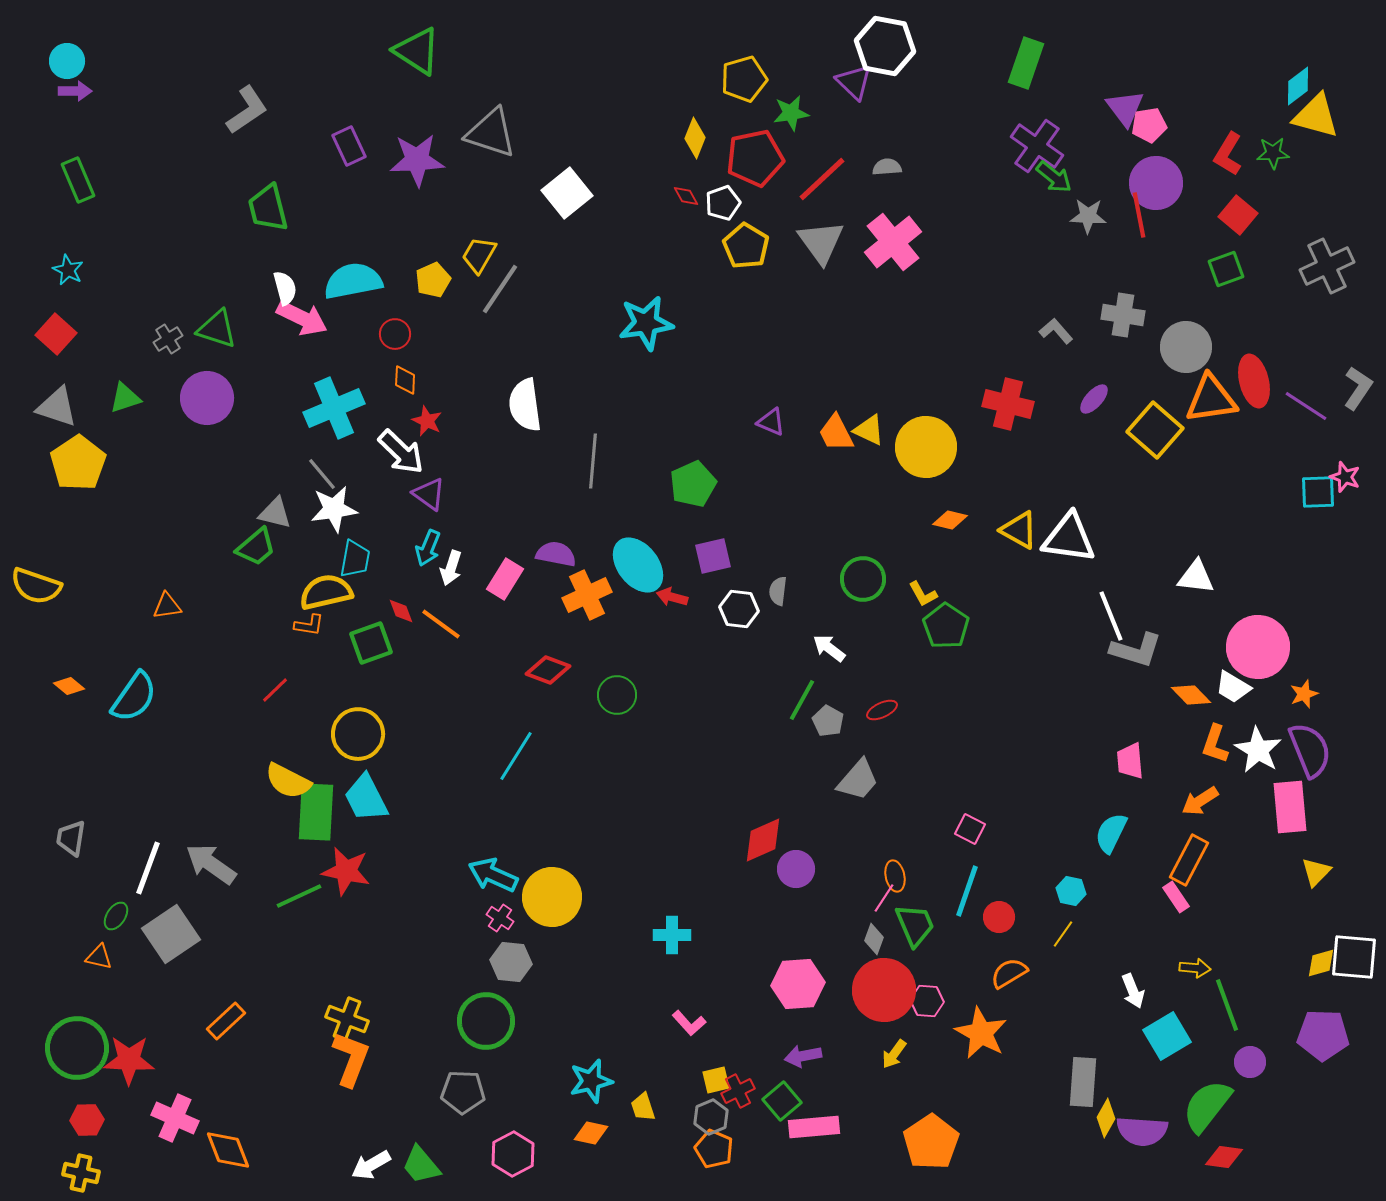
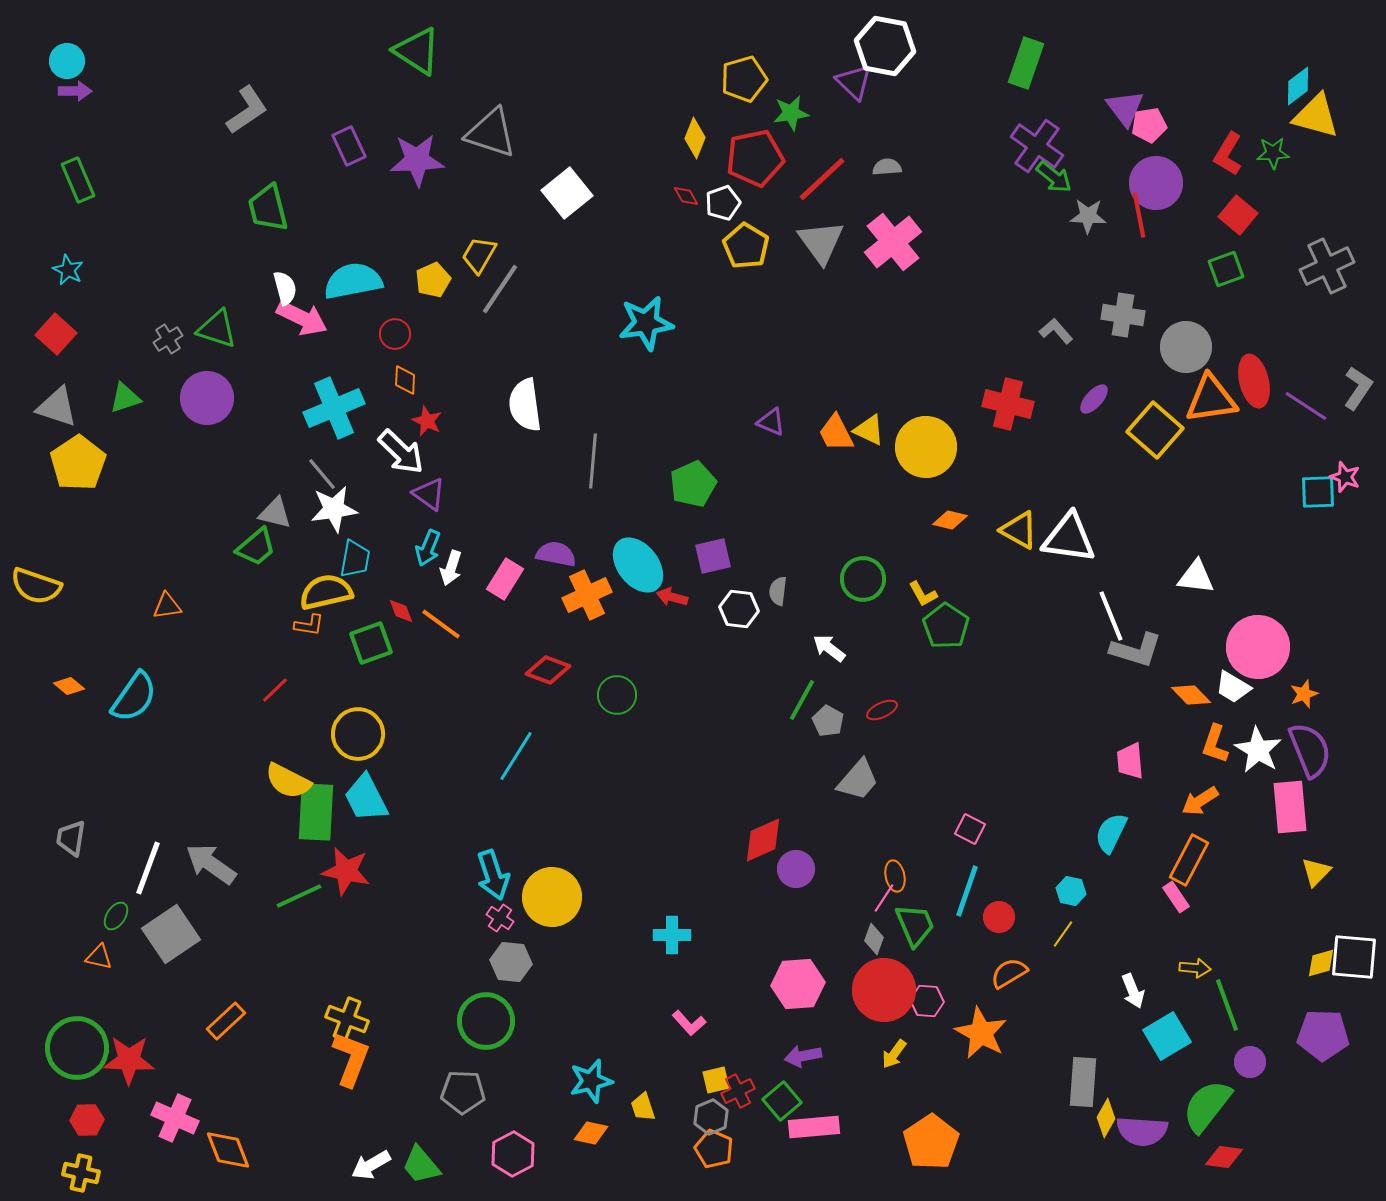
cyan arrow at (493, 875): rotated 132 degrees counterclockwise
